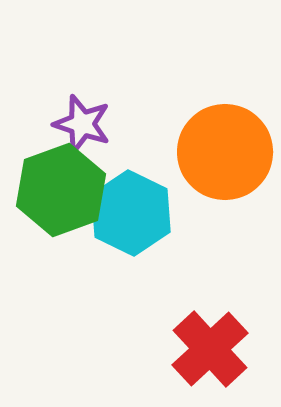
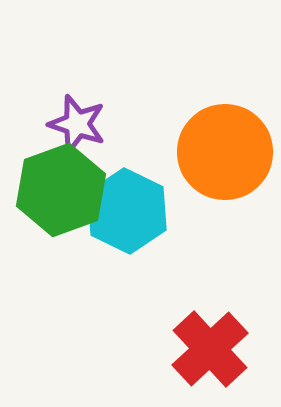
purple star: moved 5 px left
cyan hexagon: moved 4 px left, 2 px up
